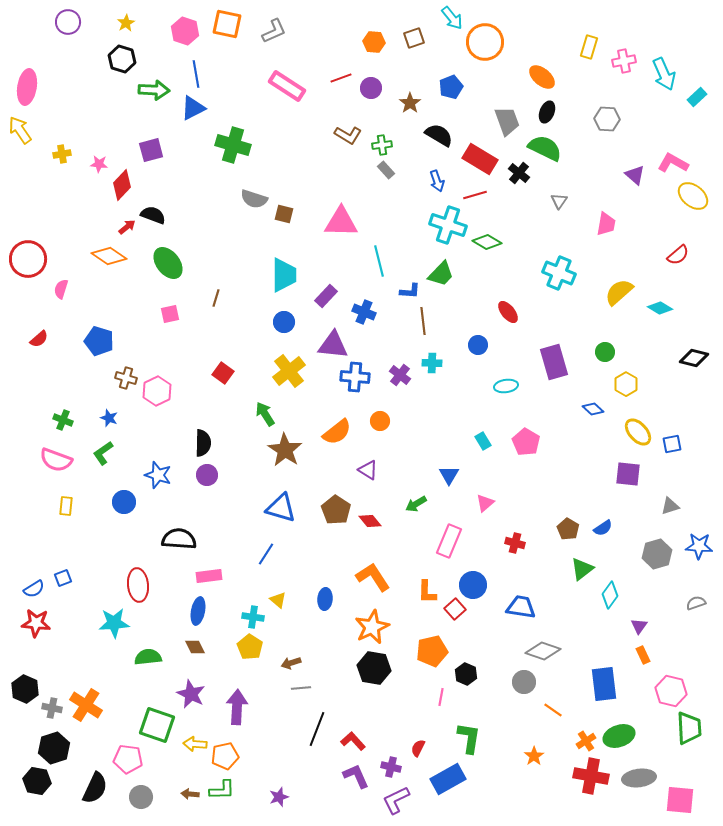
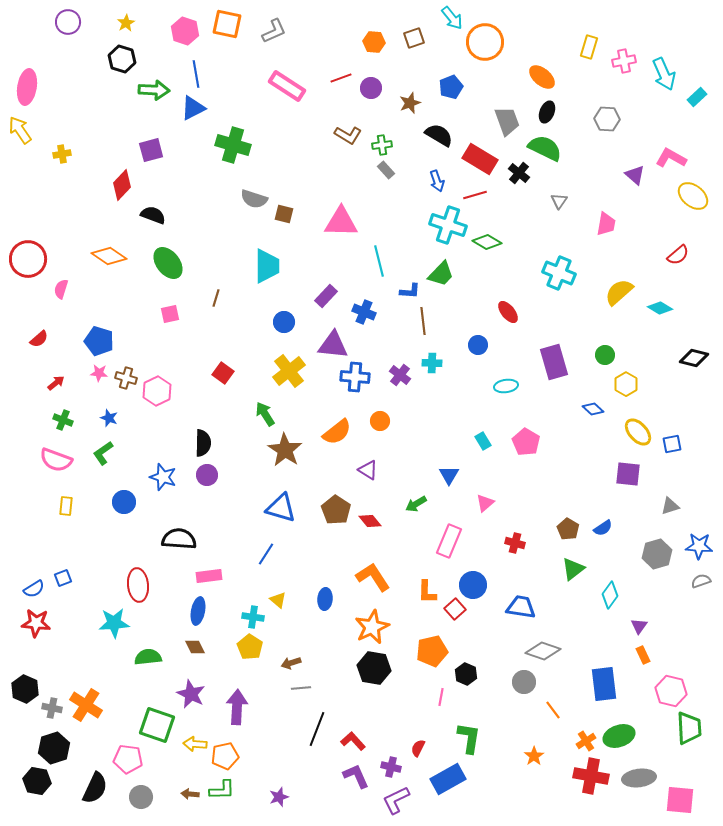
brown star at (410, 103): rotated 15 degrees clockwise
pink L-shape at (673, 163): moved 2 px left, 5 px up
pink star at (99, 164): moved 209 px down
red arrow at (127, 227): moved 71 px left, 156 px down
cyan trapezoid at (284, 275): moved 17 px left, 9 px up
green circle at (605, 352): moved 3 px down
blue star at (158, 475): moved 5 px right, 2 px down
green triangle at (582, 569): moved 9 px left
gray semicircle at (696, 603): moved 5 px right, 22 px up
orange line at (553, 710): rotated 18 degrees clockwise
